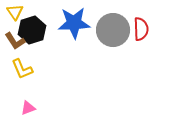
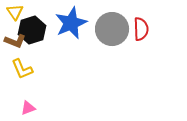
blue star: moved 3 px left; rotated 20 degrees counterclockwise
gray circle: moved 1 px left, 1 px up
brown L-shape: rotated 35 degrees counterclockwise
